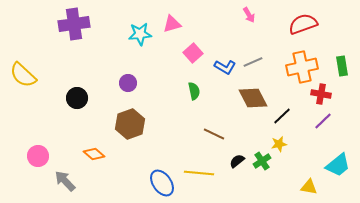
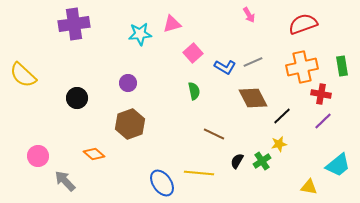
black semicircle: rotated 21 degrees counterclockwise
